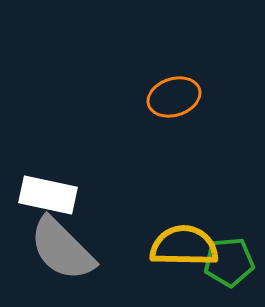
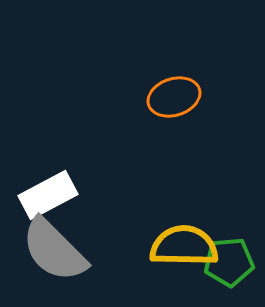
white rectangle: rotated 40 degrees counterclockwise
gray semicircle: moved 8 px left, 1 px down
